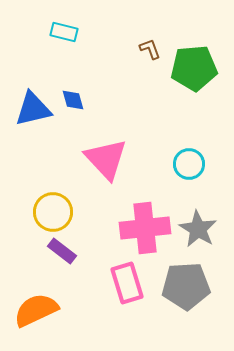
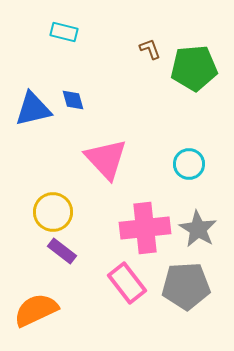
pink rectangle: rotated 21 degrees counterclockwise
